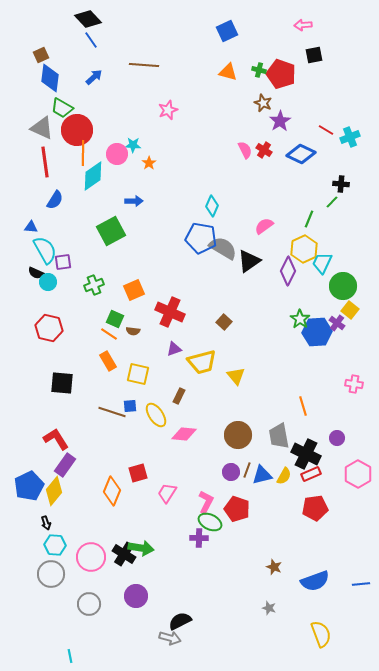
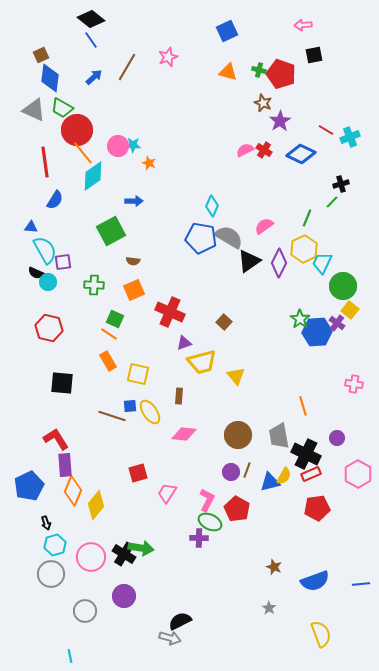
black diamond at (88, 19): moved 3 px right; rotated 8 degrees counterclockwise
brown line at (144, 65): moved 17 px left, 2 px down; rotated 64 degrees counterclockwise
pink star at (168, 110): moved 53 px up
gray triangle at (42, 128): moved 8 px left, 18 px up
pink semicircle at (245, 150): rotated 90 degrees counterclockwise
orange line at (83, 153): rotated 40 degrees counterclockwise
pink circle at (117, 154): moved 1 px right, 8 px up
orange star at (149, 163): rotated 16 degrees counterclockwise
black cross at (341, 184): rotated 21 degrees counterclockwise
green line at (309, 219): moved 2 px left, 1 px up
gray semicircle at (223, 248): moved 6 px right, 11 px up
purple diamond at (288, 271): moved 9 px left, 8 px up
green cross at (94, 285): rotated 24 degrees clockwise
brown semicircle at (133, 331): moved 70 px up
purple triangle at (174, 349): moved 10 px right, 6 px up
brown rectangle at (179, 396): rotated 21 degrees counterclockwise
brown line at (112, 412): moved 4 px down
yellow ellipse at (156, 415): moved 6 px left, 3 px up
purple rectangle at (65, 465): rotated 40 degrees counterclockwise
blue triangle at (262, 475): moved 8 px right, 7 px down
yellow diamond at (54, 491): moved 42 px right, 14 px down
orange diamond at (112, 491): moved 39 px left
pink L-shape at (206, 502): moved 1 px right, 2 px up
red pentagon at (315, 508): moved 2 px right
red pentagon at (237, 509): rotated 10 degrees clockwise
cyan hexagon at (55, 545): rotated 20 degrees counterclockwise
purple circle at (136, 596): moved 12 px left
gray circle at (89, 604): moved 4 px left, 7 px down
gray star at (269, 608): rotated 16 degrees clockwise
